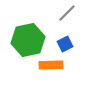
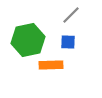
gray line: moved 4 px right, 2 px down
blue square: moved 3 px right, 2 px up; rotated 28 degrees clockwise
